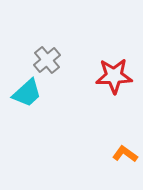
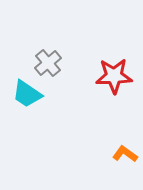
gray cross: moved 1 px right, 3 px down
cyan trapezoid: moved 1 px down; rotated 76 degrees clockwise
